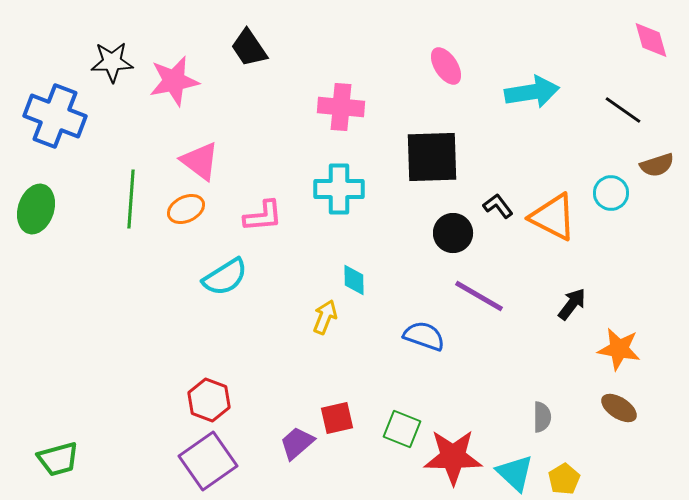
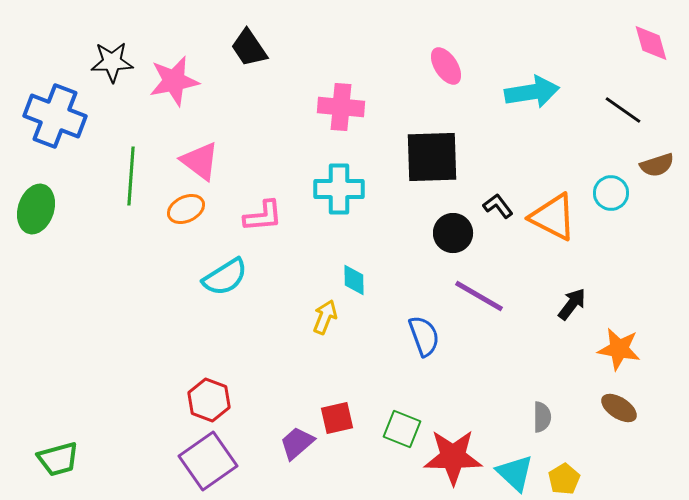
pink diamond: moved 3 px down
green line: moved 23 px up
blue semicircle: rotated 51 degrees clockwise
